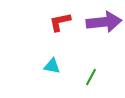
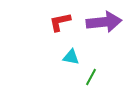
cyan triangle: moved 19 px right, 9 px up
